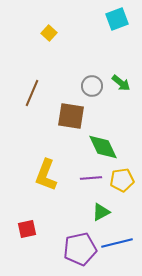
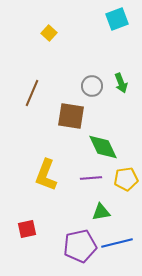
green arrow: rotated 30 degrees clockwise
yellow pentagon: moved 4 px right, 1 px up
green triangle: rotated 18 degrees clockwise
purple pentagon: moved 3 px up
